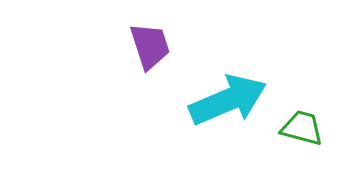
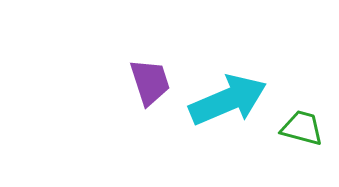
purple trapezoid: moved 36 px down
